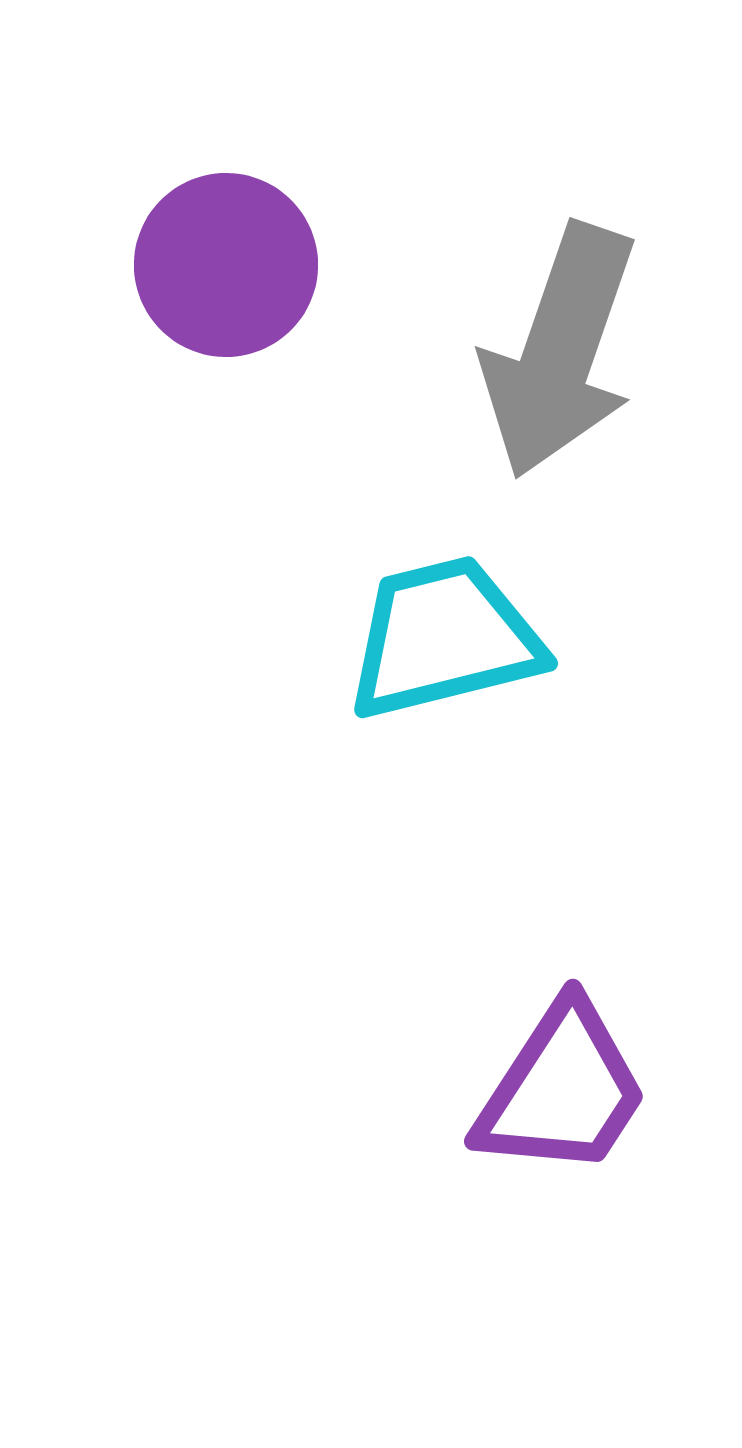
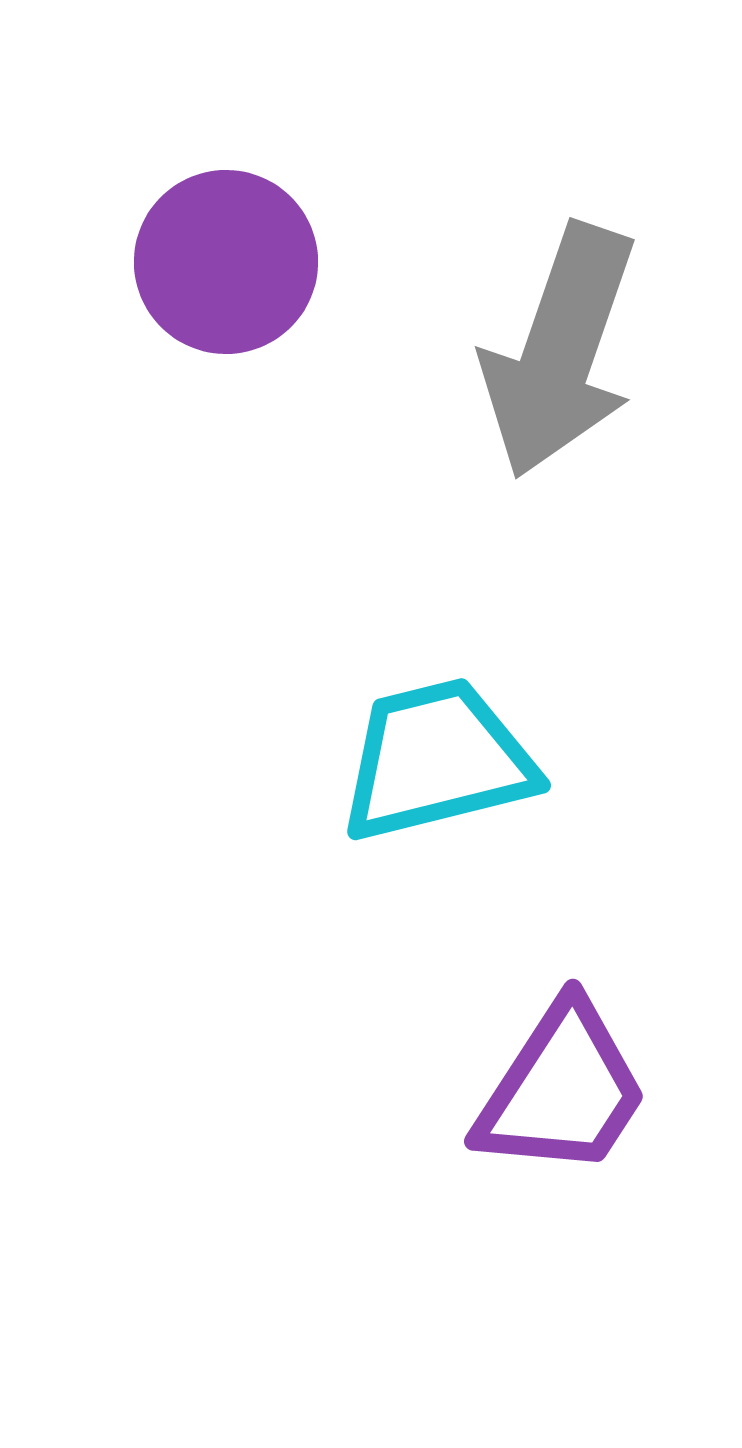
purple circle: moved 3 px up
cyan trapezoid: moved 7 px left, 122 px down
